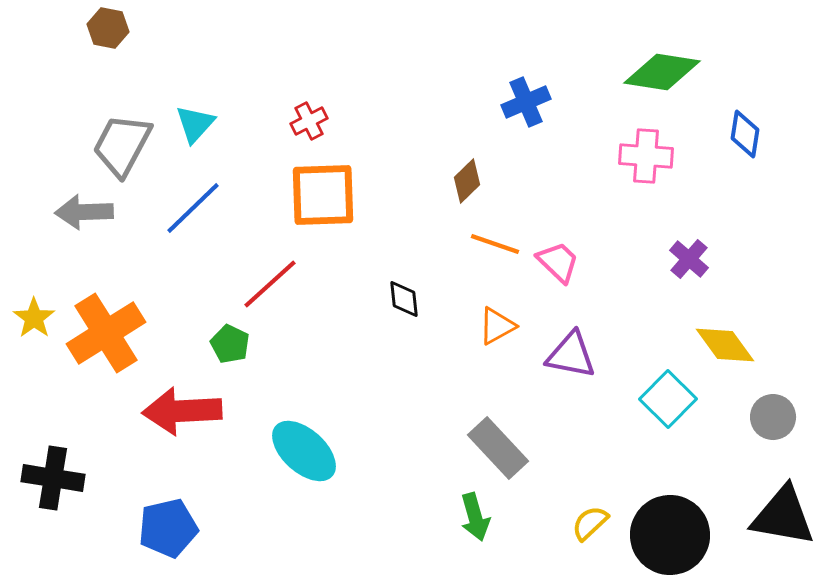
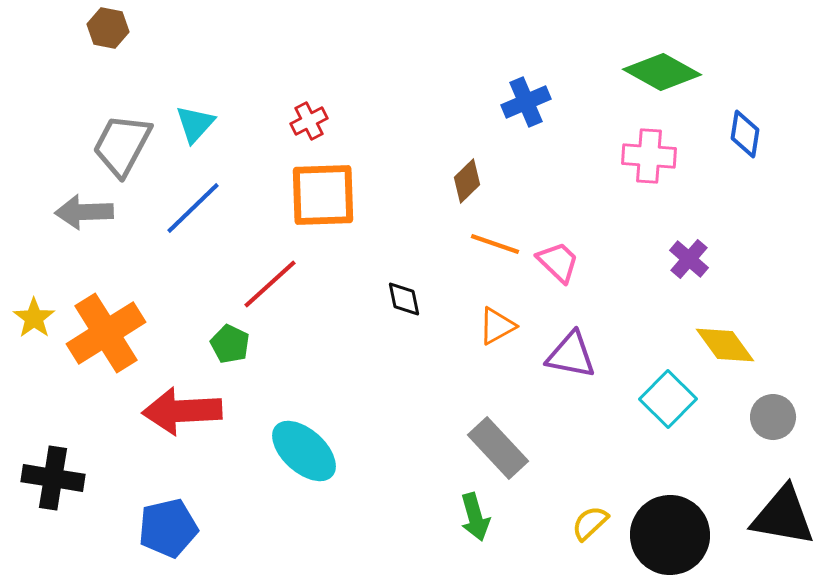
green diamond: rotated 20 degrees clockwise
pink cross: moved 3 px right
black diamond: rotated 6 degrees counterclockwise
